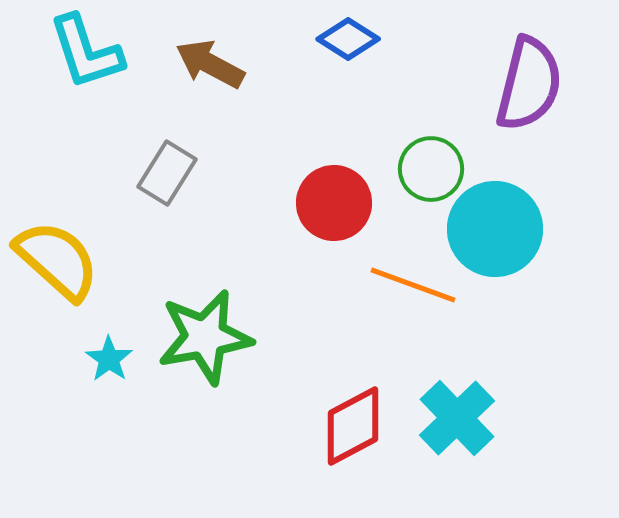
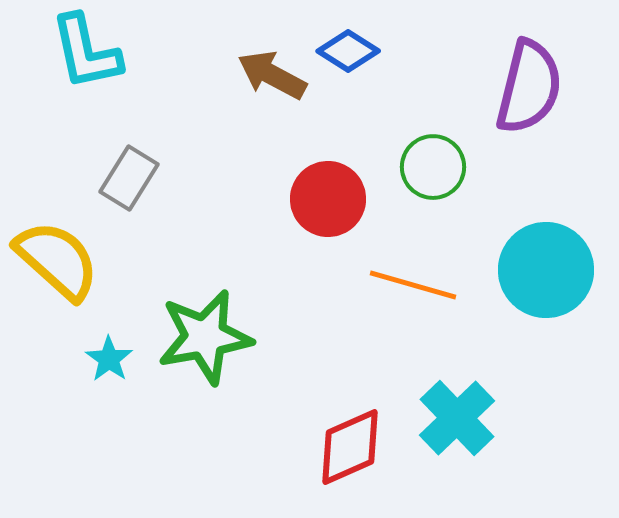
blue diamond: moved 12 px down
cyan L-shape: rotated 6 degrees clockwise
brown arrow: moved 62 px right, 11 px down
purple semicircle: moved 3 px down
green circle: moved 2 px right, 2 px up
gray rectangle: moved 38 px left, 5 px down
red circle: moved 6 px left, 4 px up
cyan circle: moved 51 px right, 41 px down
orange line: rotated 4 degrees counterclockwise
red diamond: moved 3 px left, 21 px down; rotated 4 degrees clockwise
